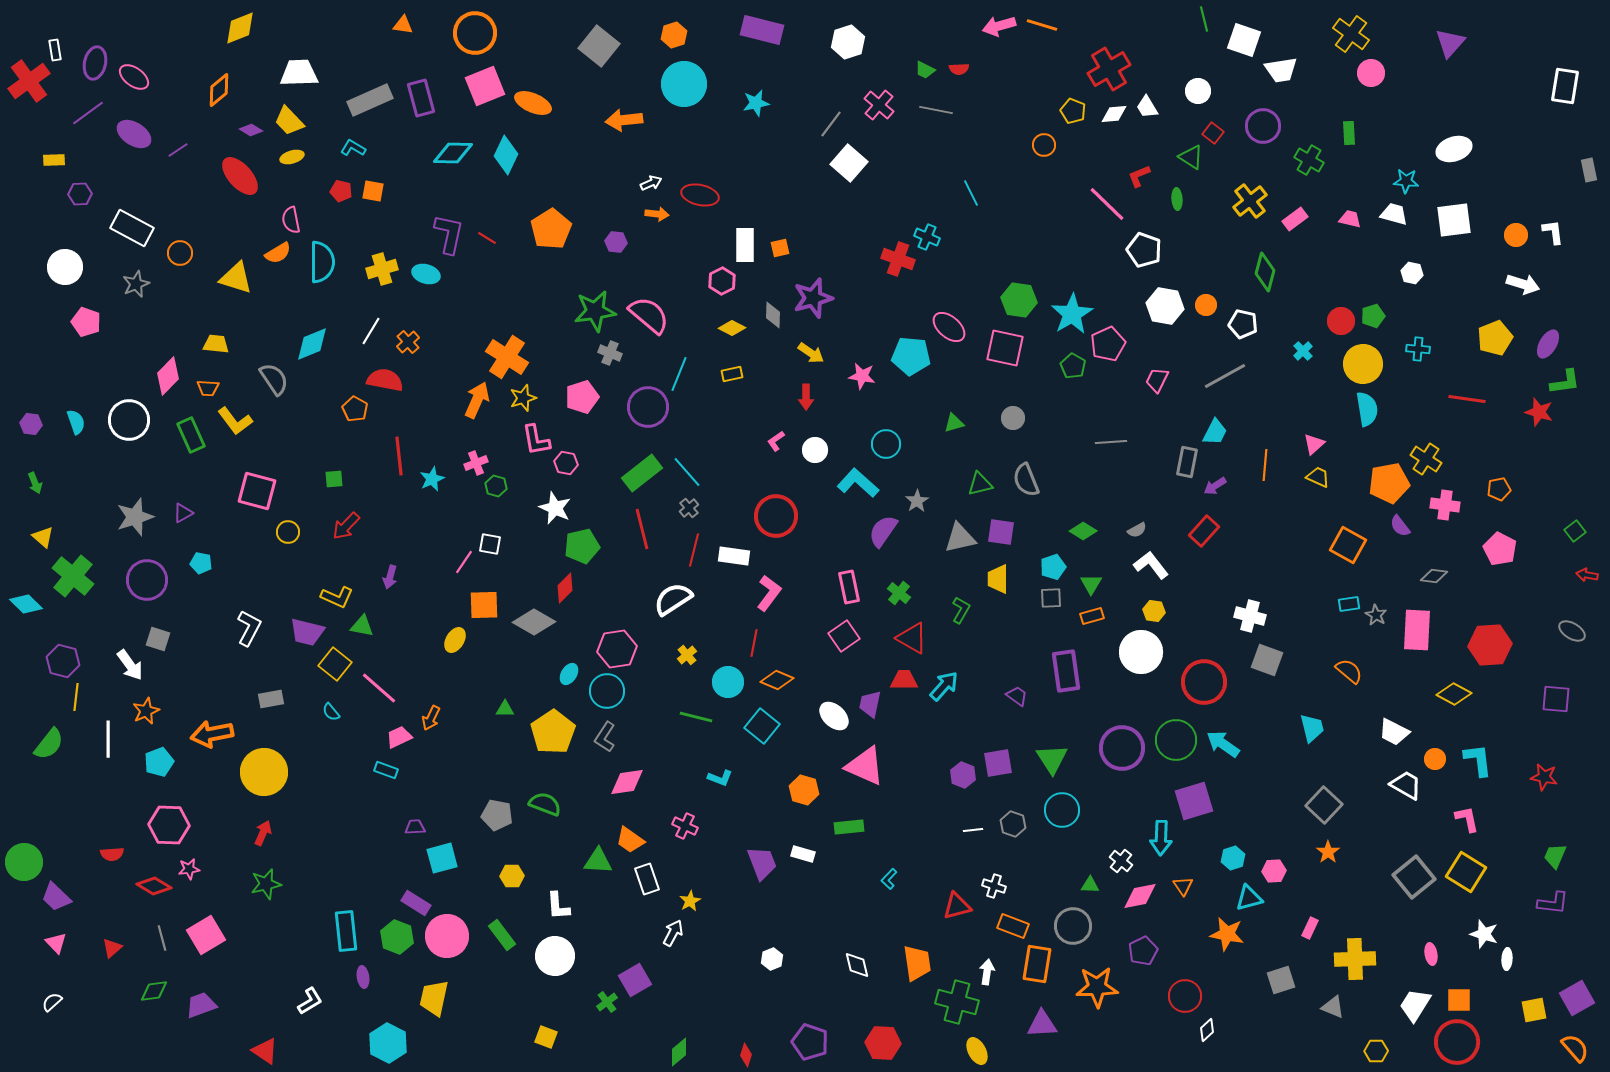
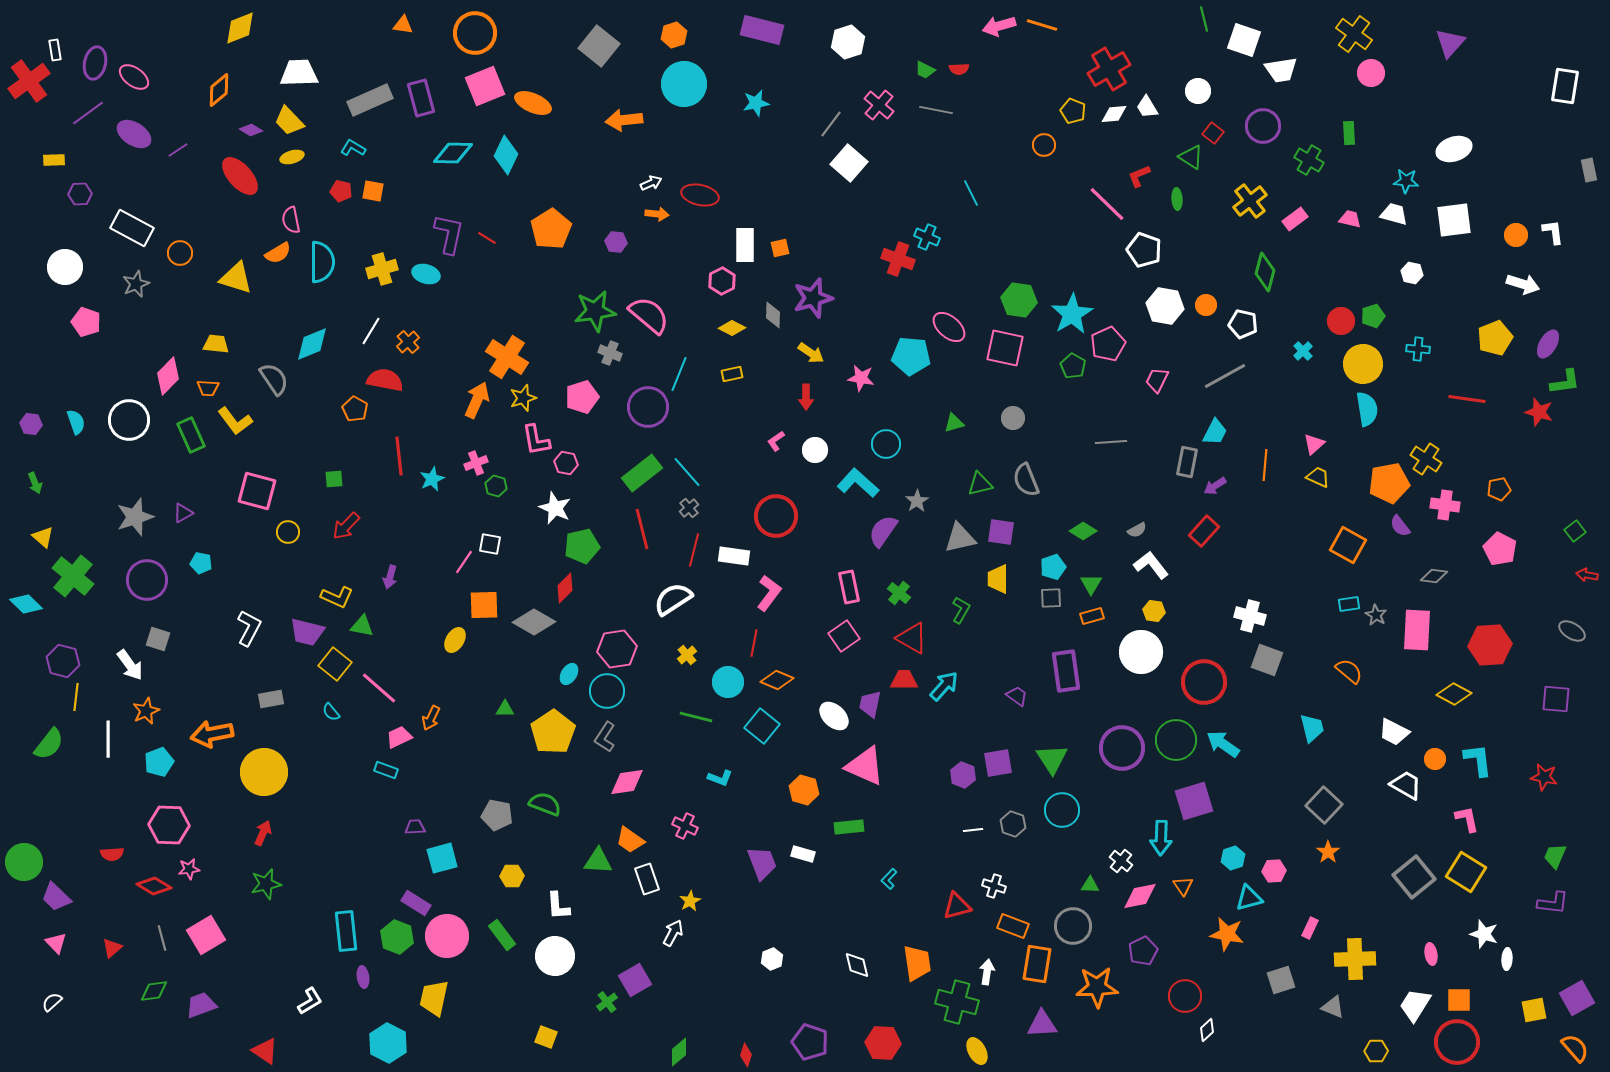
yellow cross at (1351, 34): moved 3 px right
pink star at (862, 376): moved 1 px left, 2 px down
